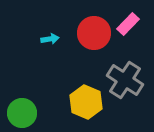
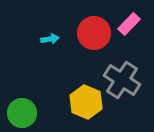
pink rectangle: moved 1 px right
gray cross: moved 3 px left
